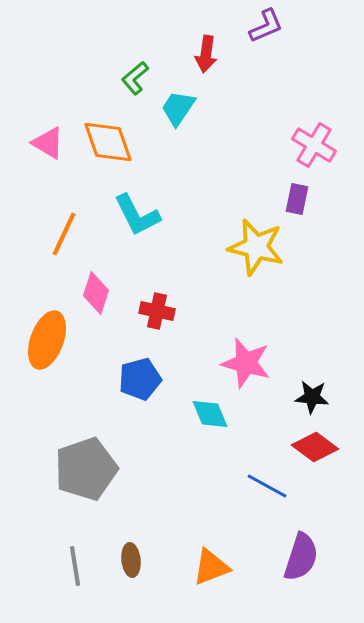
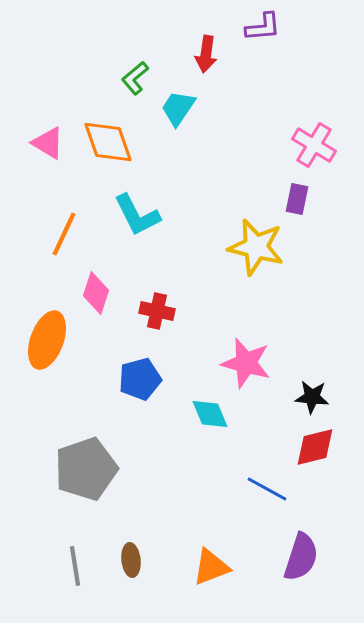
purple L-shape: moved 3 px left, 1 px down; rotated 18 degrees clockwise
red diamond: rotated 51 degrees counterclockwise
blue line: moved 3 px down
